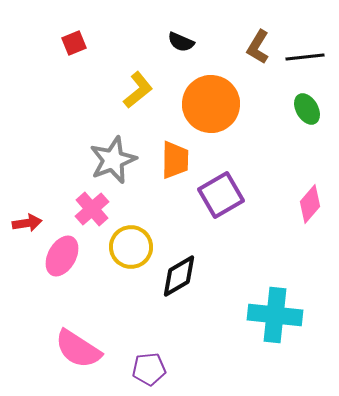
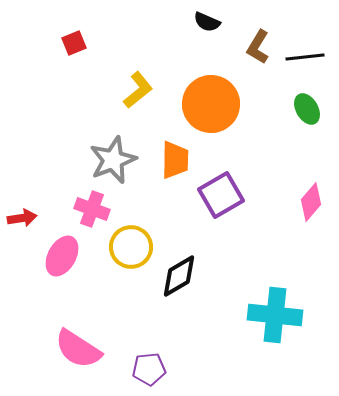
black semicircle: moved 26 px right, 20 px up
pink diamond: moved 1 px right, 2 px up
pink cross: rotated 28 degrees counterclockwise
red arrow: moved 5 px left, 5 px up
